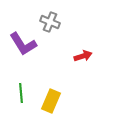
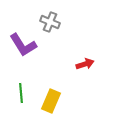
purple L-shape: moved 1 px down
red arrow: moved 2 px right, 8 px down
